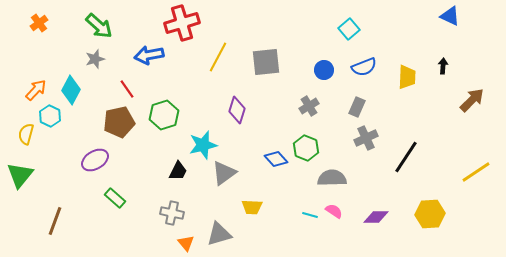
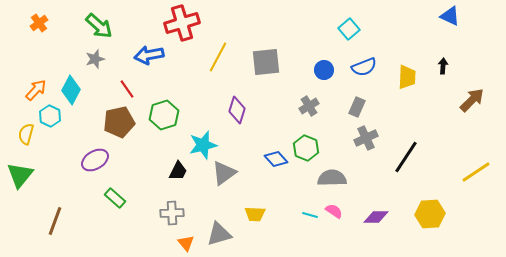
yellow trapezoid at (252, 207): moved 3 px right, 7 px down
gray cross at (172, 213): rotated 15 degrees counterclockwise
